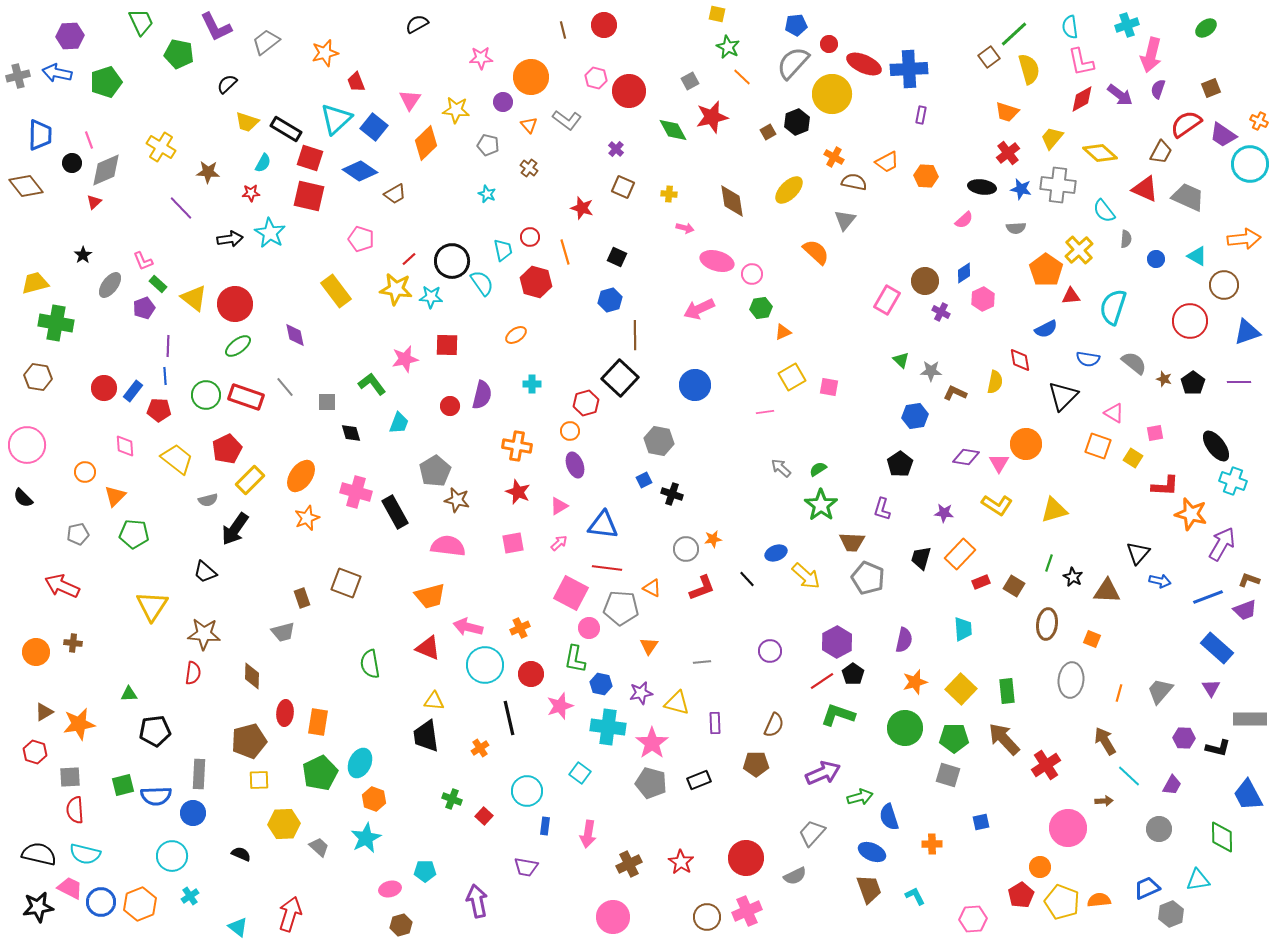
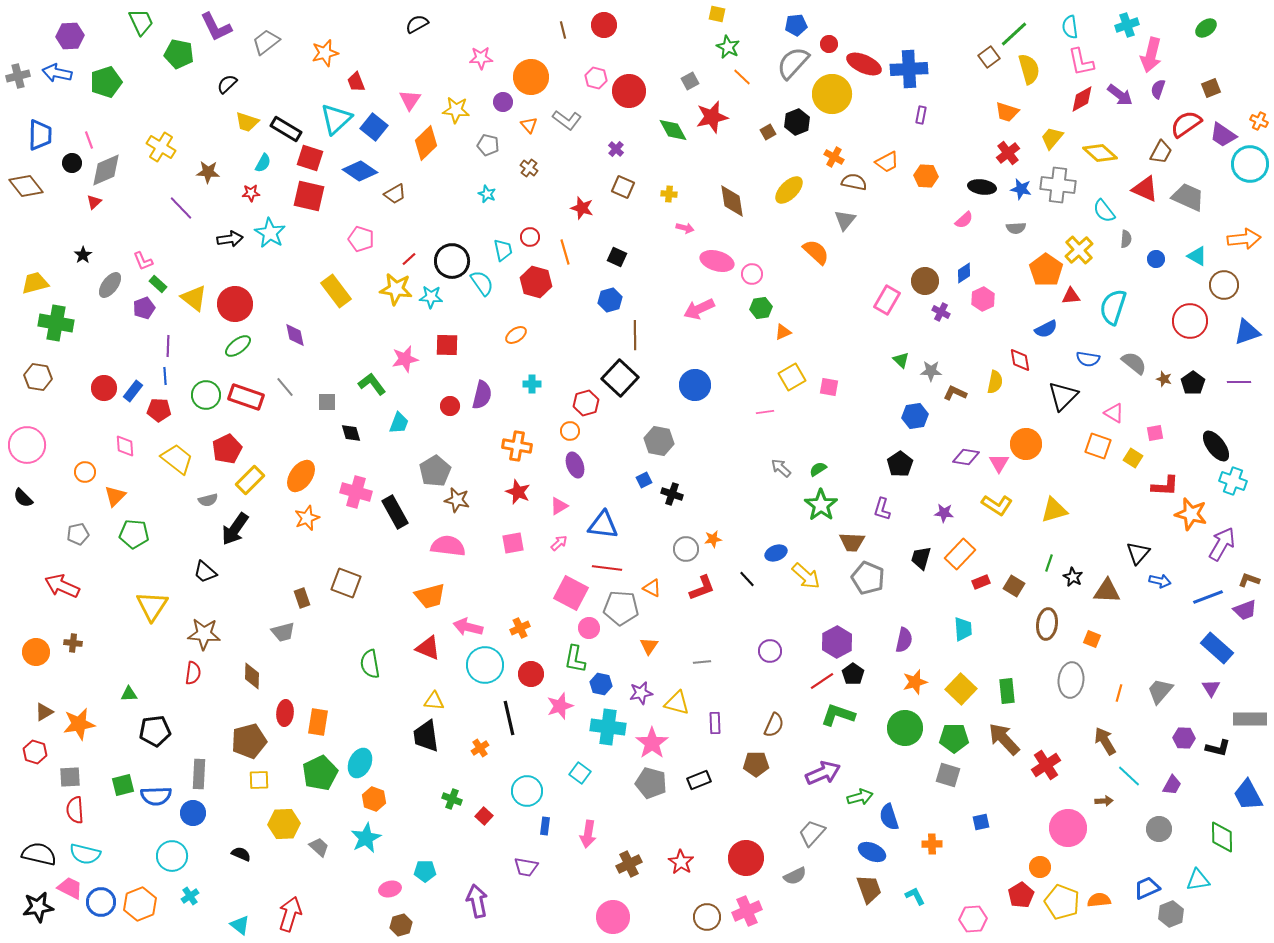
cyan triangle at (238, 927): moved 2 px right, 2 px up
